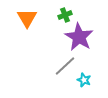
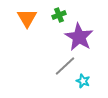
green cross: moved 6 px left
cyan star: moved 1 px left, 1 px down
